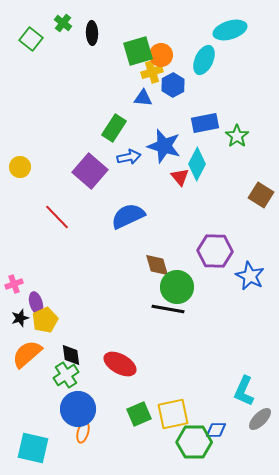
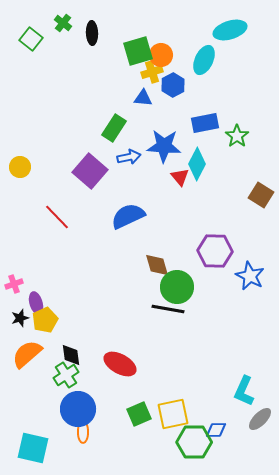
blue star at (164, 146): rotated 12 degrees counterclockwise
orange ellipse at (83, 432): rotated 15 degrees counterclockwise
